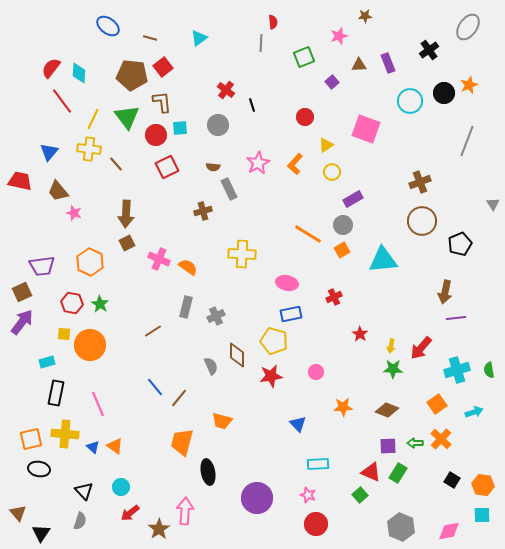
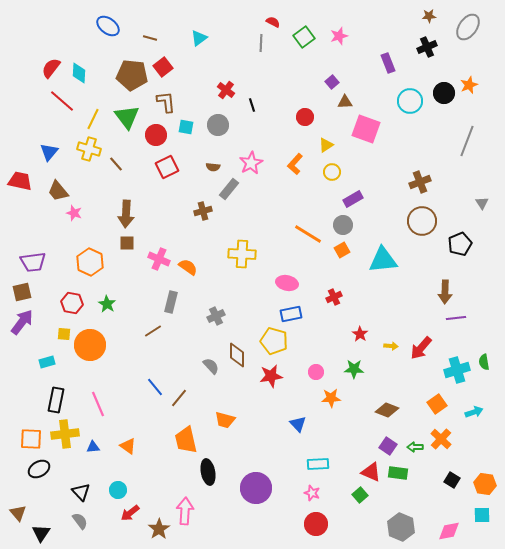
brown star at (365, 16): moved 64 px right
red semicircle at (273, 22): rotated 56 degrees counterclockwise
black cross at (429, 50): moved 2 px left, 3 px up; rotated 12 degrees clockwise
green square at (304, 57): moved 20 px up; rotated 15 degrees counterclockwise
brown triangle at (359, 65): moved 14 px left, 37 px down
red line at (62, 101): rotated 12 degrees counterclockwise
brown L-shape at (162, 102): moved 4 px right
cyan square at (180, 128): moved 6 px right, 1 px up; rotated 14 degrees clockwise
yellow cross at (89, 149): rotated 10 degrees clockwise
pink star at (258, 163): moved 7 px left
gray rectangle at (229, 189): rotated 65 degrees clockwise
gray triangle at (493, 204): moved 11 px left, 1 px up
brown square at (127, 243): rotated 28 degrees clockwise
purple trapezoid at (42, 266): moved 9 px left, 4 px up
brown square at (22, 292): rotated 12 degrees clockwise
brown arrow at (445, 292): rotated 10 degrees counterclockwise
green star at (100, 304): moved 7 px right
gray rectangle at (186, 307): moved 15 px left, 5 px up
yellow arrow at (391, 346): rotated 96 degrees counterclockwise
gray semicircle at (211, 366): rotated 18 degrees counterclockwise
green star at (393, 369): moved 39 px left
green semicircle at (489, 370): moved 5 px left, 8 px up
black rectangle at (56, 393): moved 7 px down
orange star at (343, 407): moved 12 px left, 9 px up
orange trapezoid at (222, 421): moved 3 px right, 1 px up
yellow cross at (65, 434): rotated 12 degrees counterclockwise
orange square at (31, 439): rotated 15 degrees clockwise
orange trapezoid at (182, 442): moved 4 px right, 2 px up; rotated 28 degrees counterclockwise
green arrow at (415, 443): moved 4 px down
orange triangle at (115, 446): moved 13 px right
purple square at (388, 446): rotated 36 degrees clockwise
blue triangle at (93, 447): rotated 48 degrees counterclockwise
black ellipse at (39, 469): rotated 40 degrees counterclockwise
green rectangle at (398, 473): rotated 66 degrees clockwise
orange hexagon at (483, 485): moved 2 px right, 1 px up
cyan circle at (121, 487): moved 3 px left, 3 px down
black triangle at (84, 491): moved 3 px left, 1 px down
pink star at (308, 495): moved 4 px right, 2 px up
purple circle at (257, 498): moved 1 px left, 10 px up
gray semicircle at (80, 521): rotated 54 degrees counterclockwise
